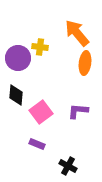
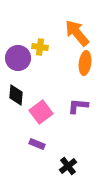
purple L-shape: moved 5 px up
black cross: rotated 24 degrees clockwise
